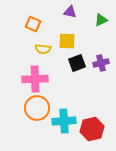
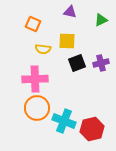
cyan cross: rotated 25 degrees clockwise
